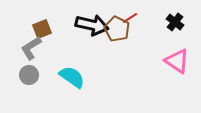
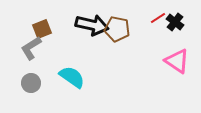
red line: moved 28 px right
brown pentagon: rotated 15 degrees counterclockwise
gray circle: moved 2 px right, 8 px down
